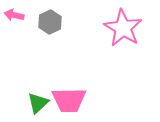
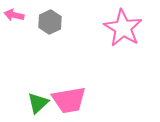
pink trapezoid: rotated 9 degrees counterclockwise
